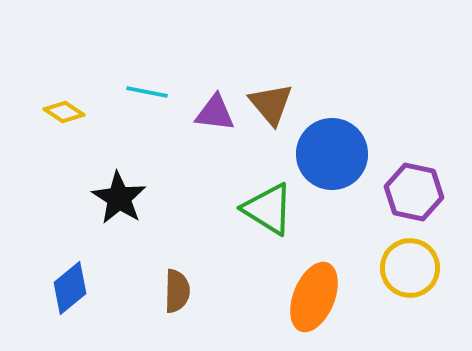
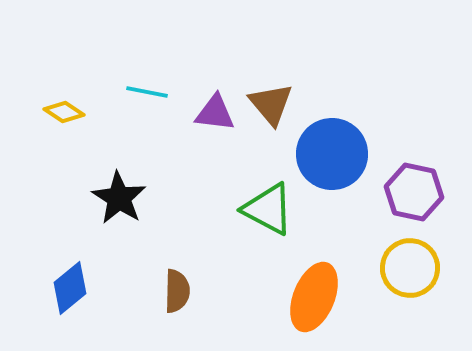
green triangle: rotated 4 degrees counterclockwise
